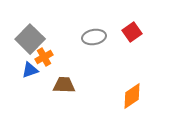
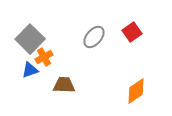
gray ellipse: rotated 40 degrees counterclockwise
orange diamond: moved 4 px right, 5 px up
